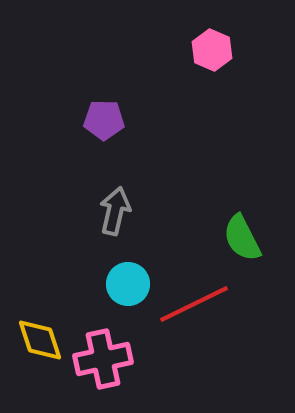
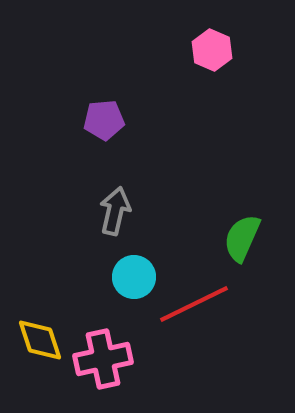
purple pentagon: rotated 6 degrees counterclockwise
green semicircle: rotated 51 degrees clockwise
cyan circle: moved 6 px right, 7 px up
